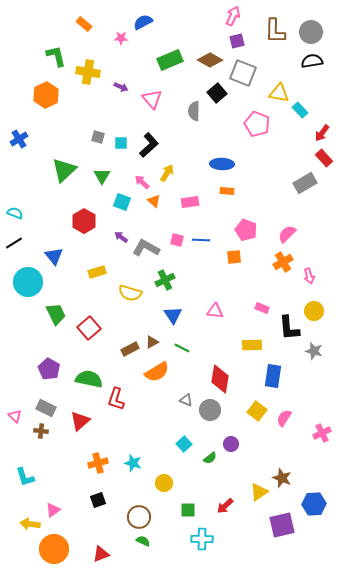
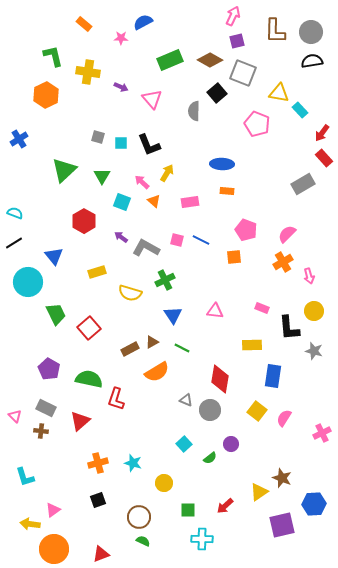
green L-shape at (56, 56): moved 3 px left
black L-shape at (149, 145): rotated 110 degrees clockwise
gray rectangle at (305, 183): moved 2 px left, 1 px down
blue line at (201, 240): rotated 24 degrees clockwise
